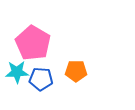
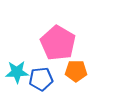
pink pentagon: moved 25 px right
blue pentagon: rotated 10 degrees counterclockwise
